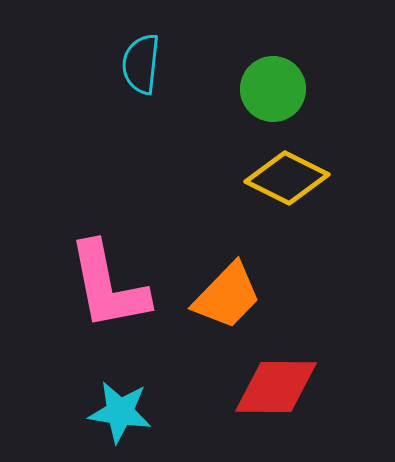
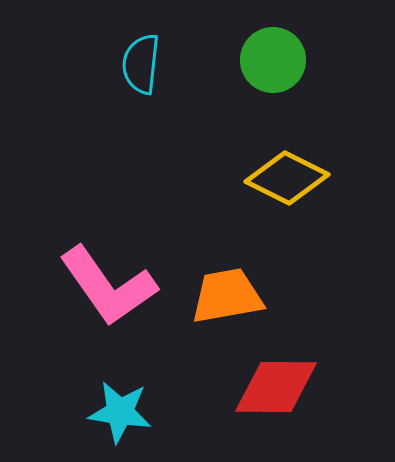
green circle: moved 29 px up
pink L-shape: rotated 24 degrees counterclockwise
orange trapezoid: rotated 144 degrees counterclockwise
